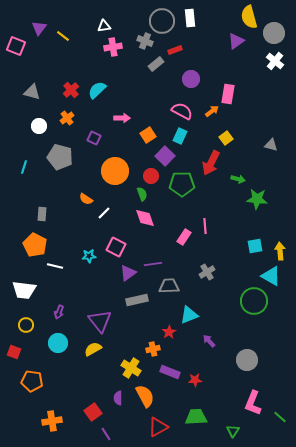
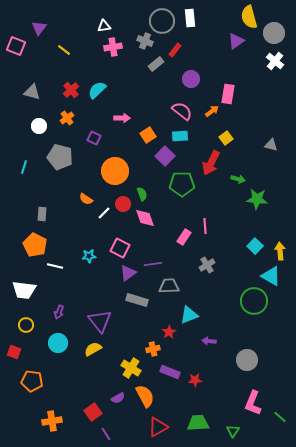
yellow line at (63, 36): moved 1 px right, 14 px down
red rectangle at (175, 50): rotated 32 degrees counterclockwise
pink semicircle at (182, 111): rotated 10 degrees clockwise
cyan rectangle at (180, 136): rotated 63 degrees clockwise
red circle at (151, 176): moved 28 px left, 28 px down
cyan square at (255, 246): rotated 35 degrees counterclockwise
pink square at (116, 247): moved 4 px right, 1 px down
gray cross at (207, 272): moved 7 px up
gray rectangle at (137, 300): rotated 30 degrees clockwise
purple arrow at (209, 341): rotated 40 degrees counterclockwise
purple semicircle at (118, 398): rotated 120 degrees counterclockwise
green trapezoid at (196, 417): moved 2 px right, 6 px down
